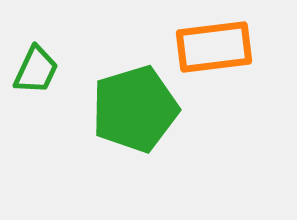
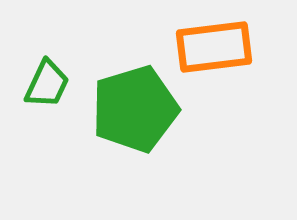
green trapezoid: moved 11 px right, 14 px down
